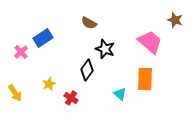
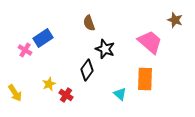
brown semicircle: rotated 42 degrees clockwise
pink cross: moved 4 px right, 2 px up; rotated 16 degrees counterclockwise
red cross: moved 5 px left, 3 px up
